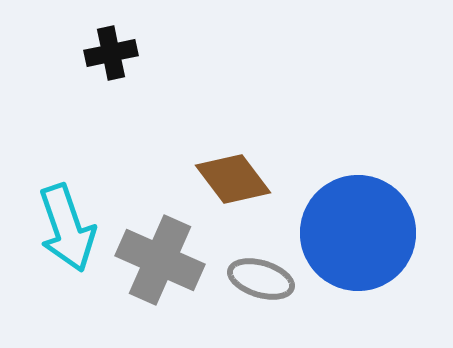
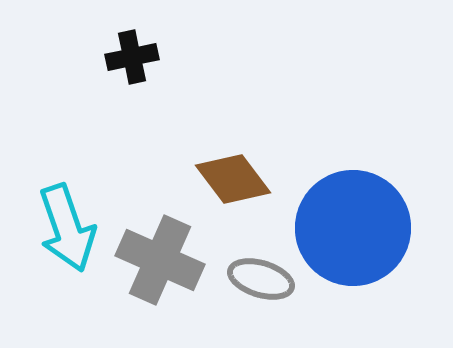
black cross: moved 21 px right, 4 px down
blue circle: moved 5 px left, 5 px up
